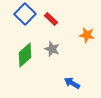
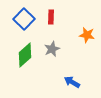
blue square: moved 1 px left, 5 px down
red rectangle: moved 2 px up; rotated 48 degrees clockwise
gray star: rotated 28 degrees clockwise
blue arrow: moved 1 px up
